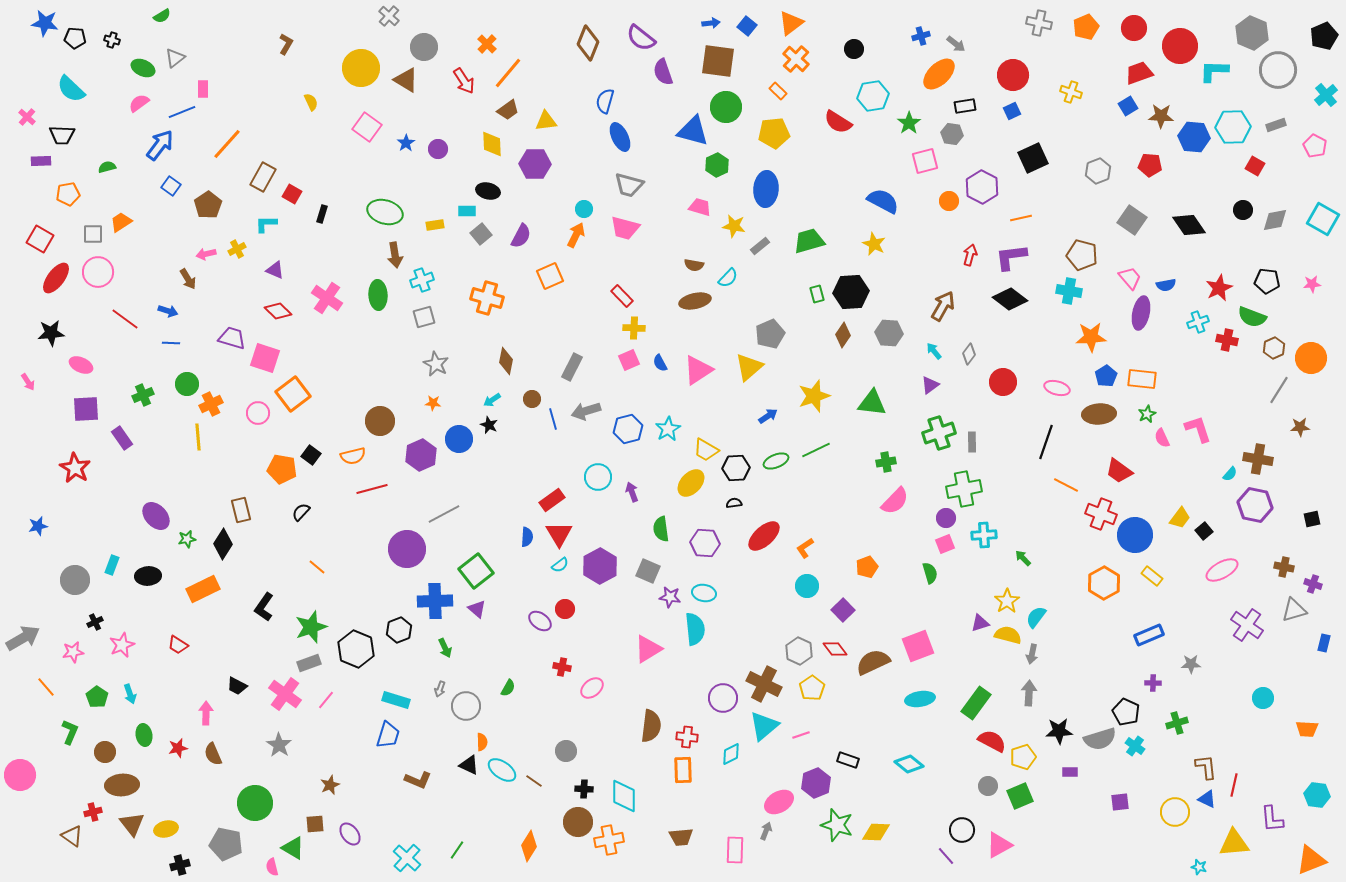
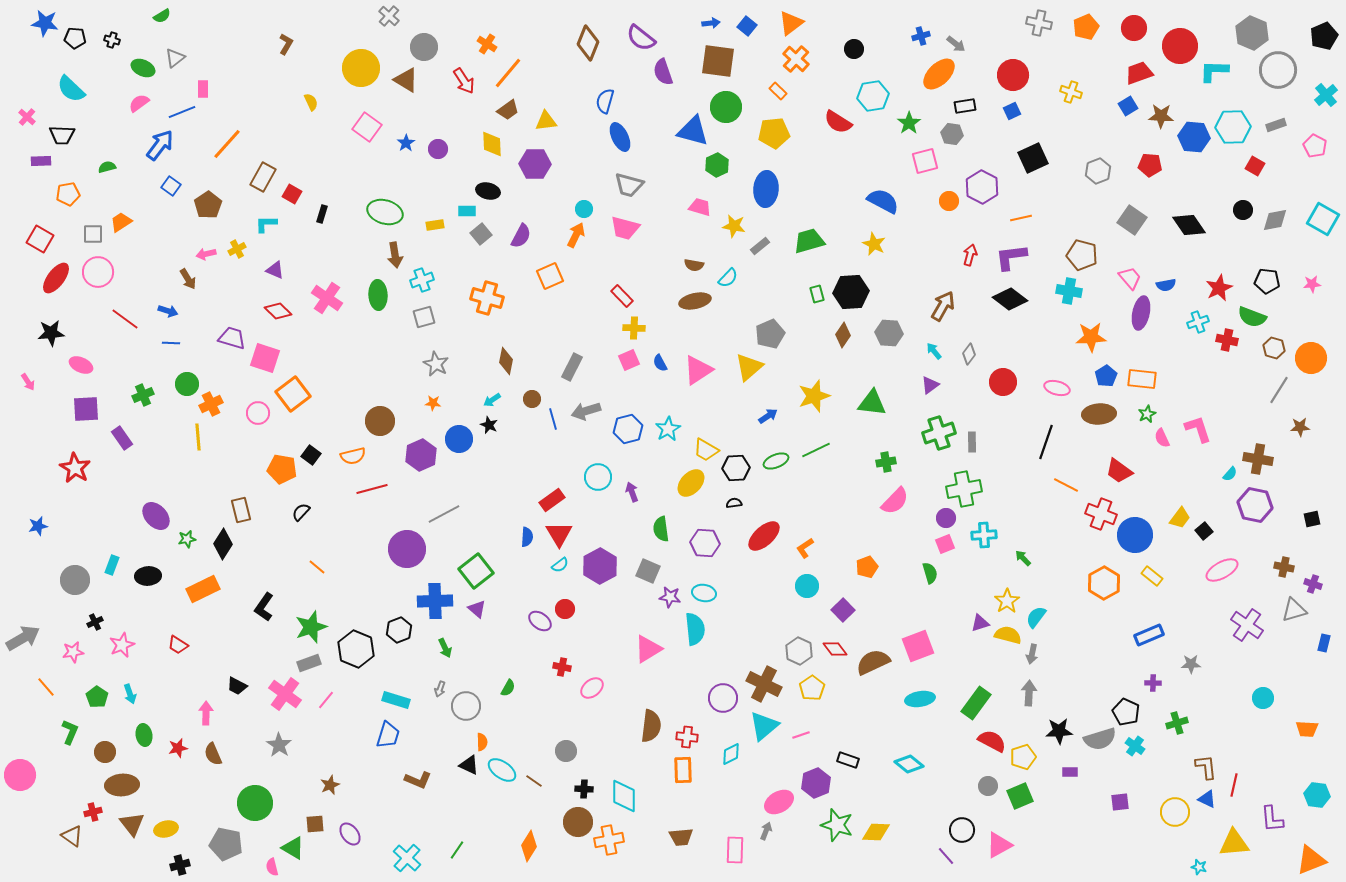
orange cross at (487, 44): rotated 12 degrees counterclockwise
brown hexagon at (1274, 348): rotated 20 degrees counterclockwise
